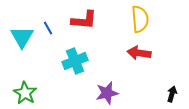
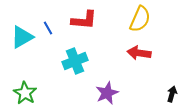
yellow semicircle: rotated 28 degrees clockwise
cyan triangle: rotated 30 degrees clockwise
purple star: rotated 10 degrees counterclockwise
